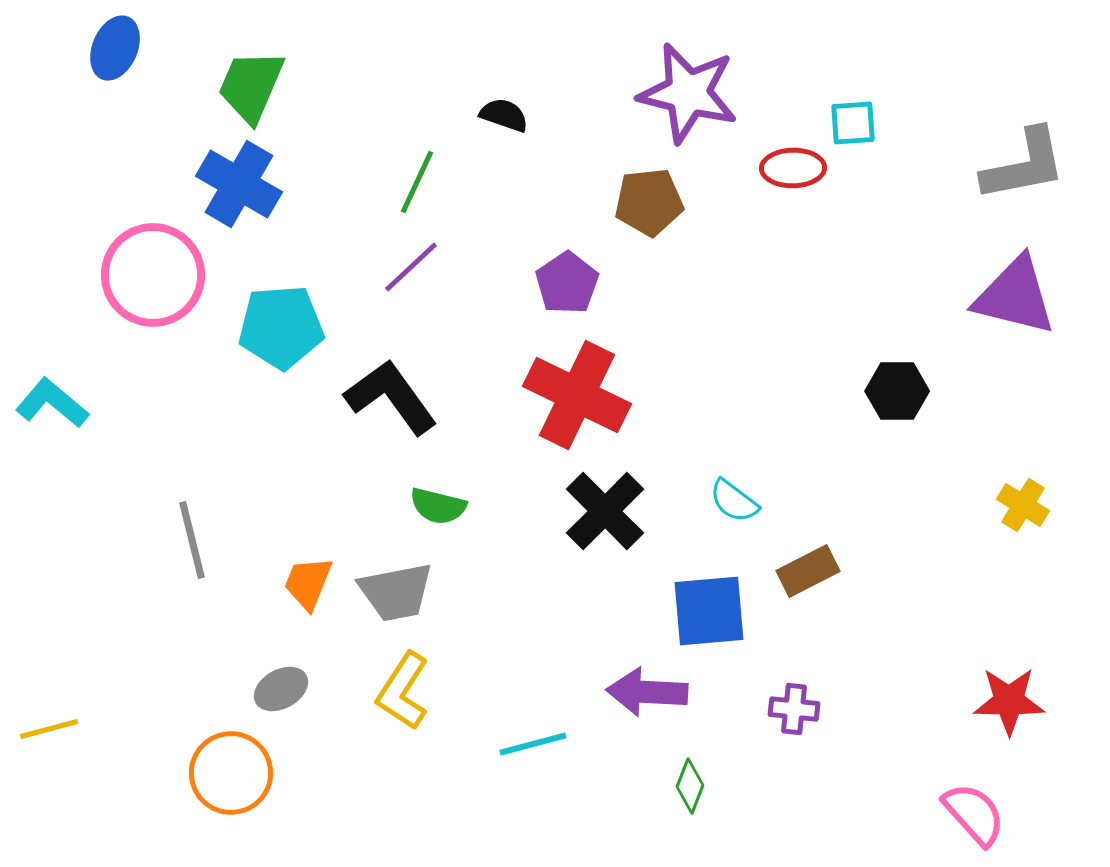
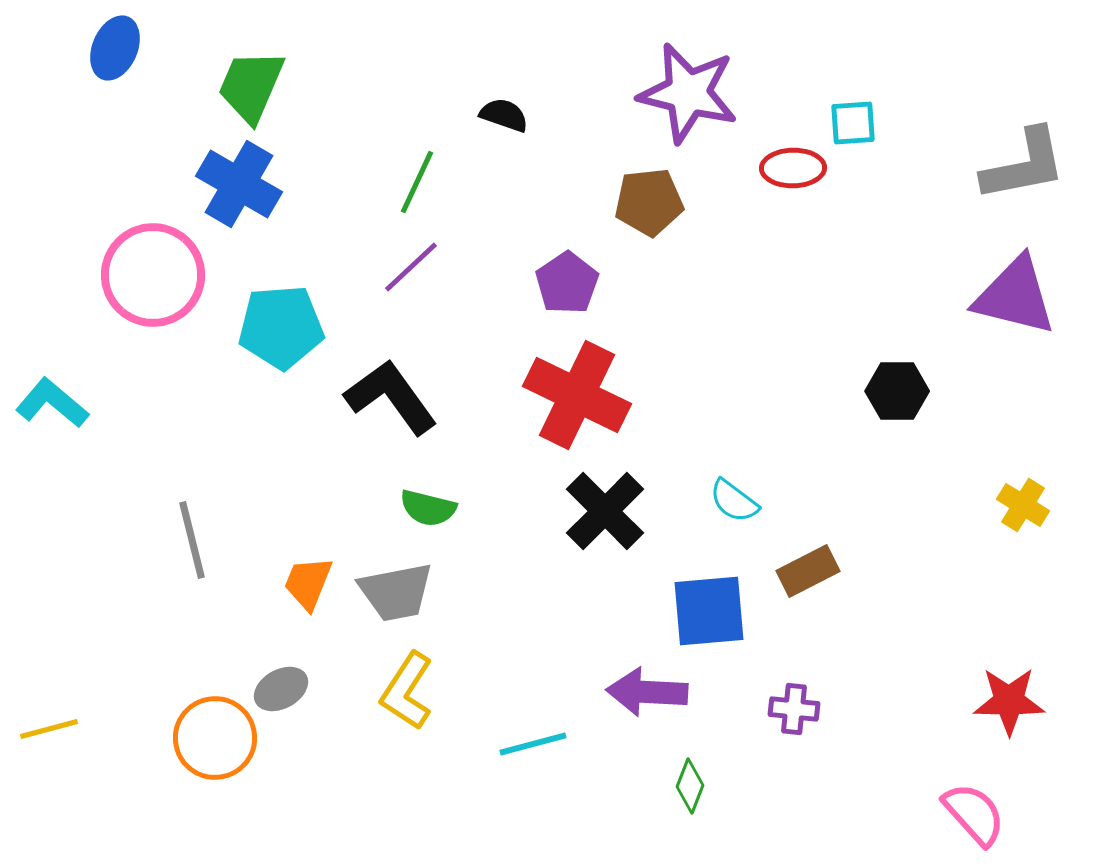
green semicircle: moved 10 px left, 2 px down
yellow L-shape: moved 4 px right
orange circle: moved 16 px left, 35 px up
